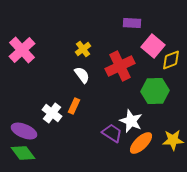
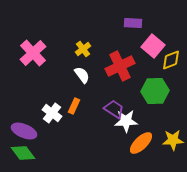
purple rectangle: moved 1 px right
pink cross: moved 11 px right, 3 px down
white star: moved 5 px left; rotated 25 degrees counterclockwise
purple trapezoid: moved 2 px right, 24 px up
